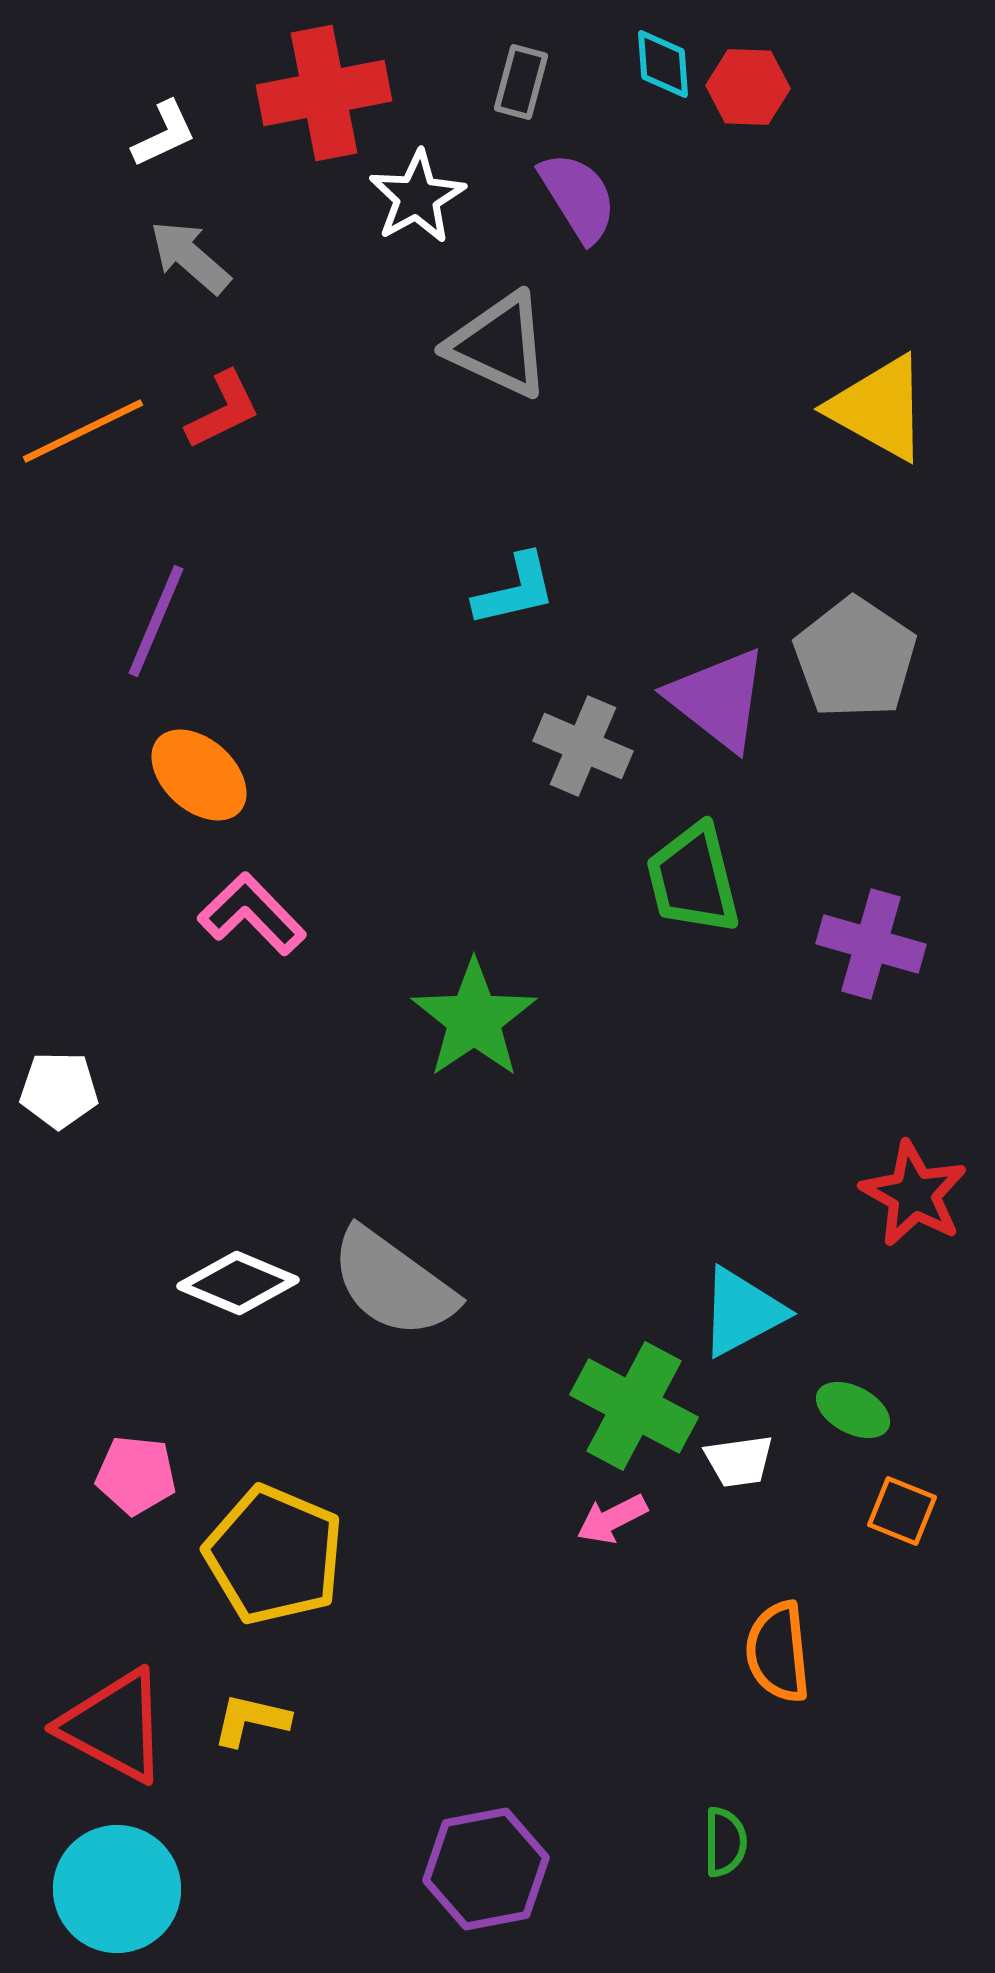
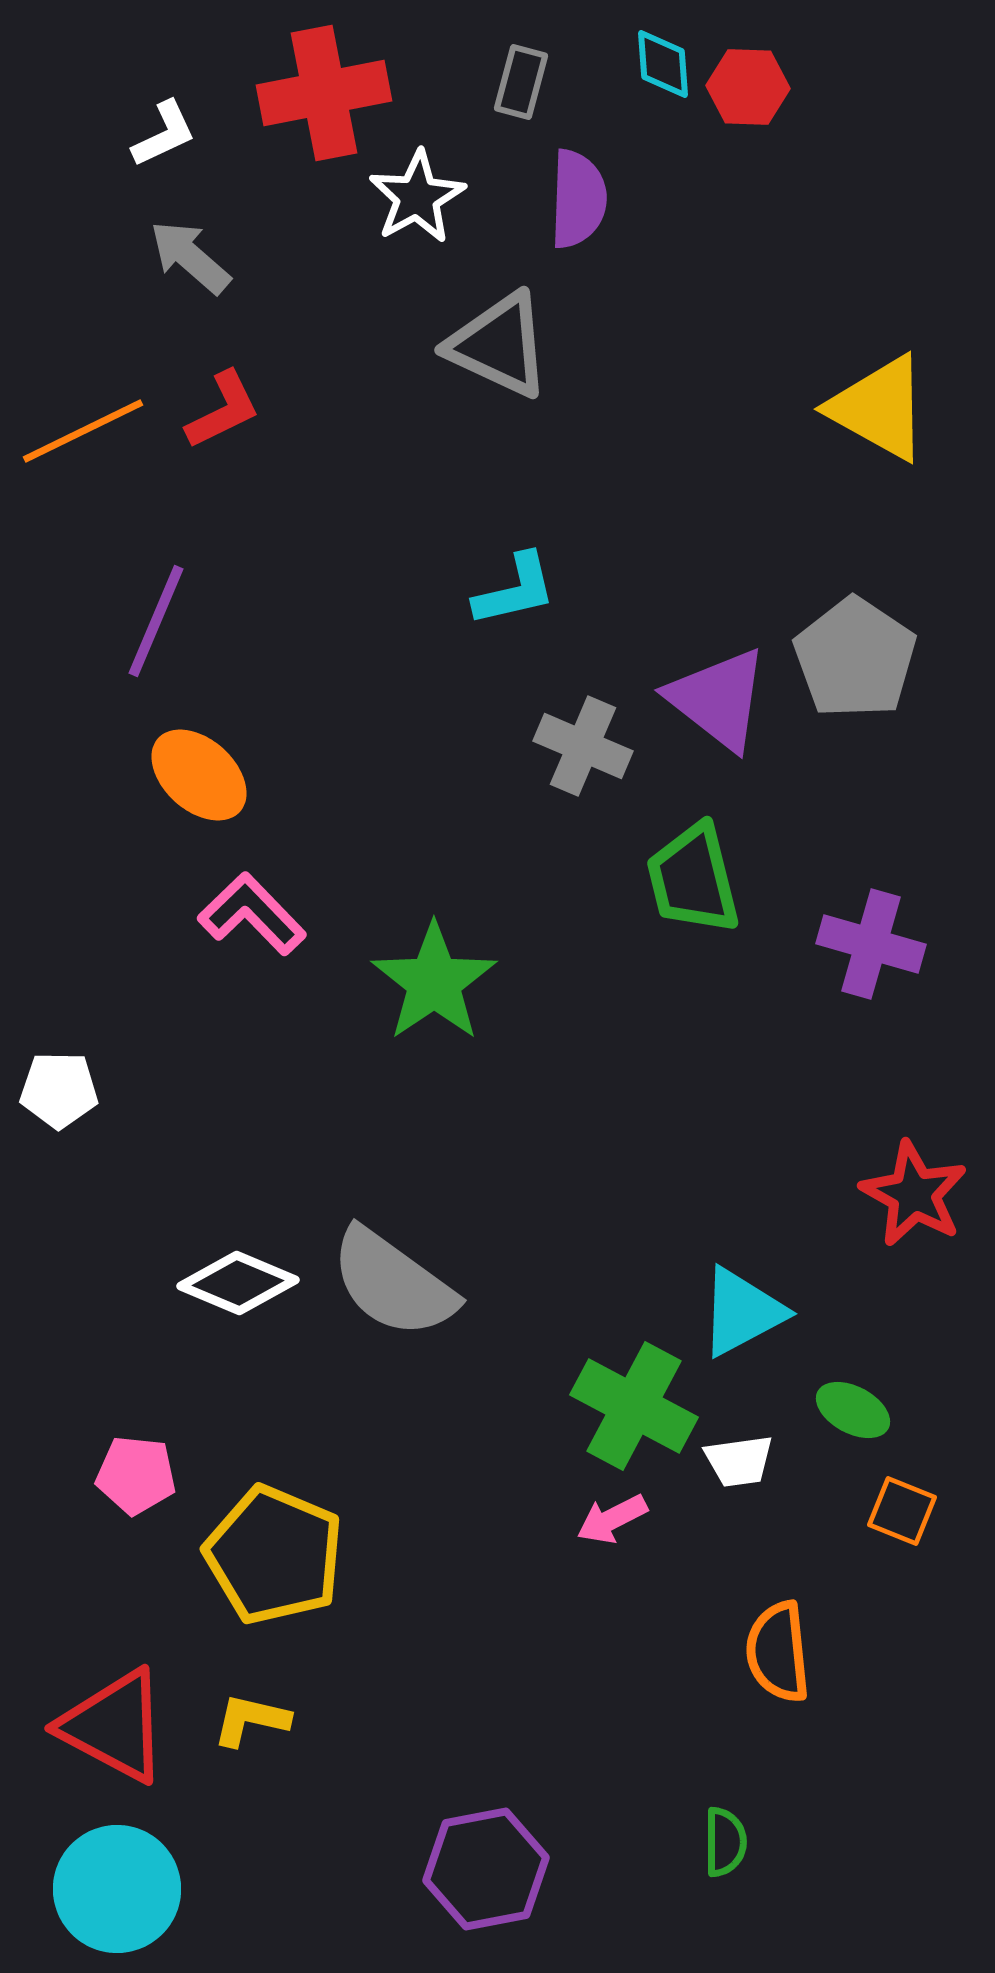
purple semicircle: moved 2 px down; rotated 34 degrees clockwise
green star: moved 40 px left, 37 px up
